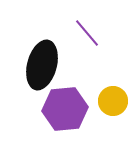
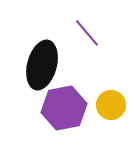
yellow circle: moved 2 px left, 4 px down
purple hexagon: moved 1 px left, 1 px up; rotated 6 degrees counterclockwise
